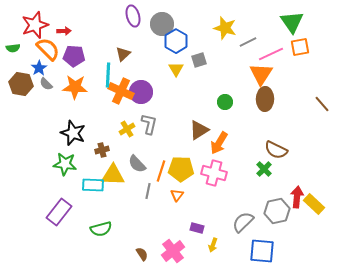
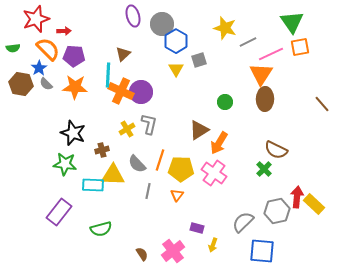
red star at (35, 25): moved 1 px right, 6 px up
orange line at (161, 171): moved 1 px left, 11 px up
pink cross at (214, 173): rotated 20 degrees clockwise
